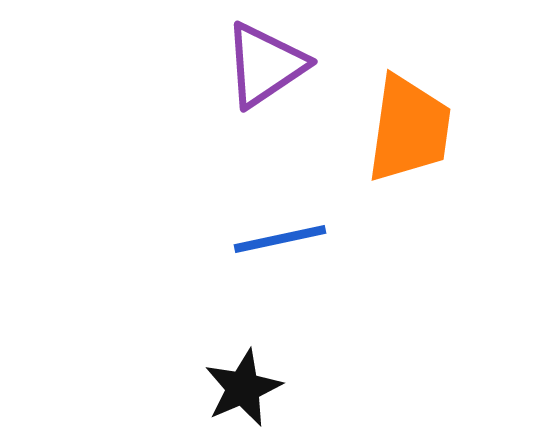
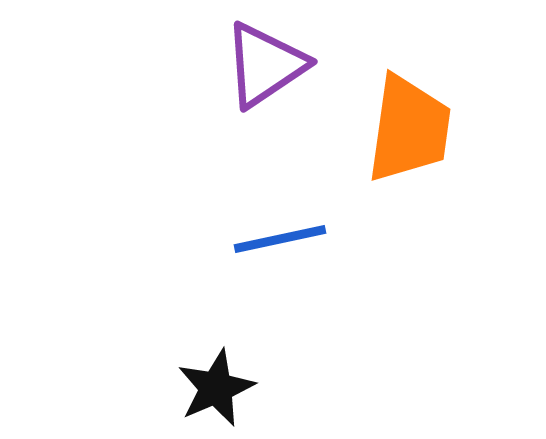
black star: moved 27 px left
